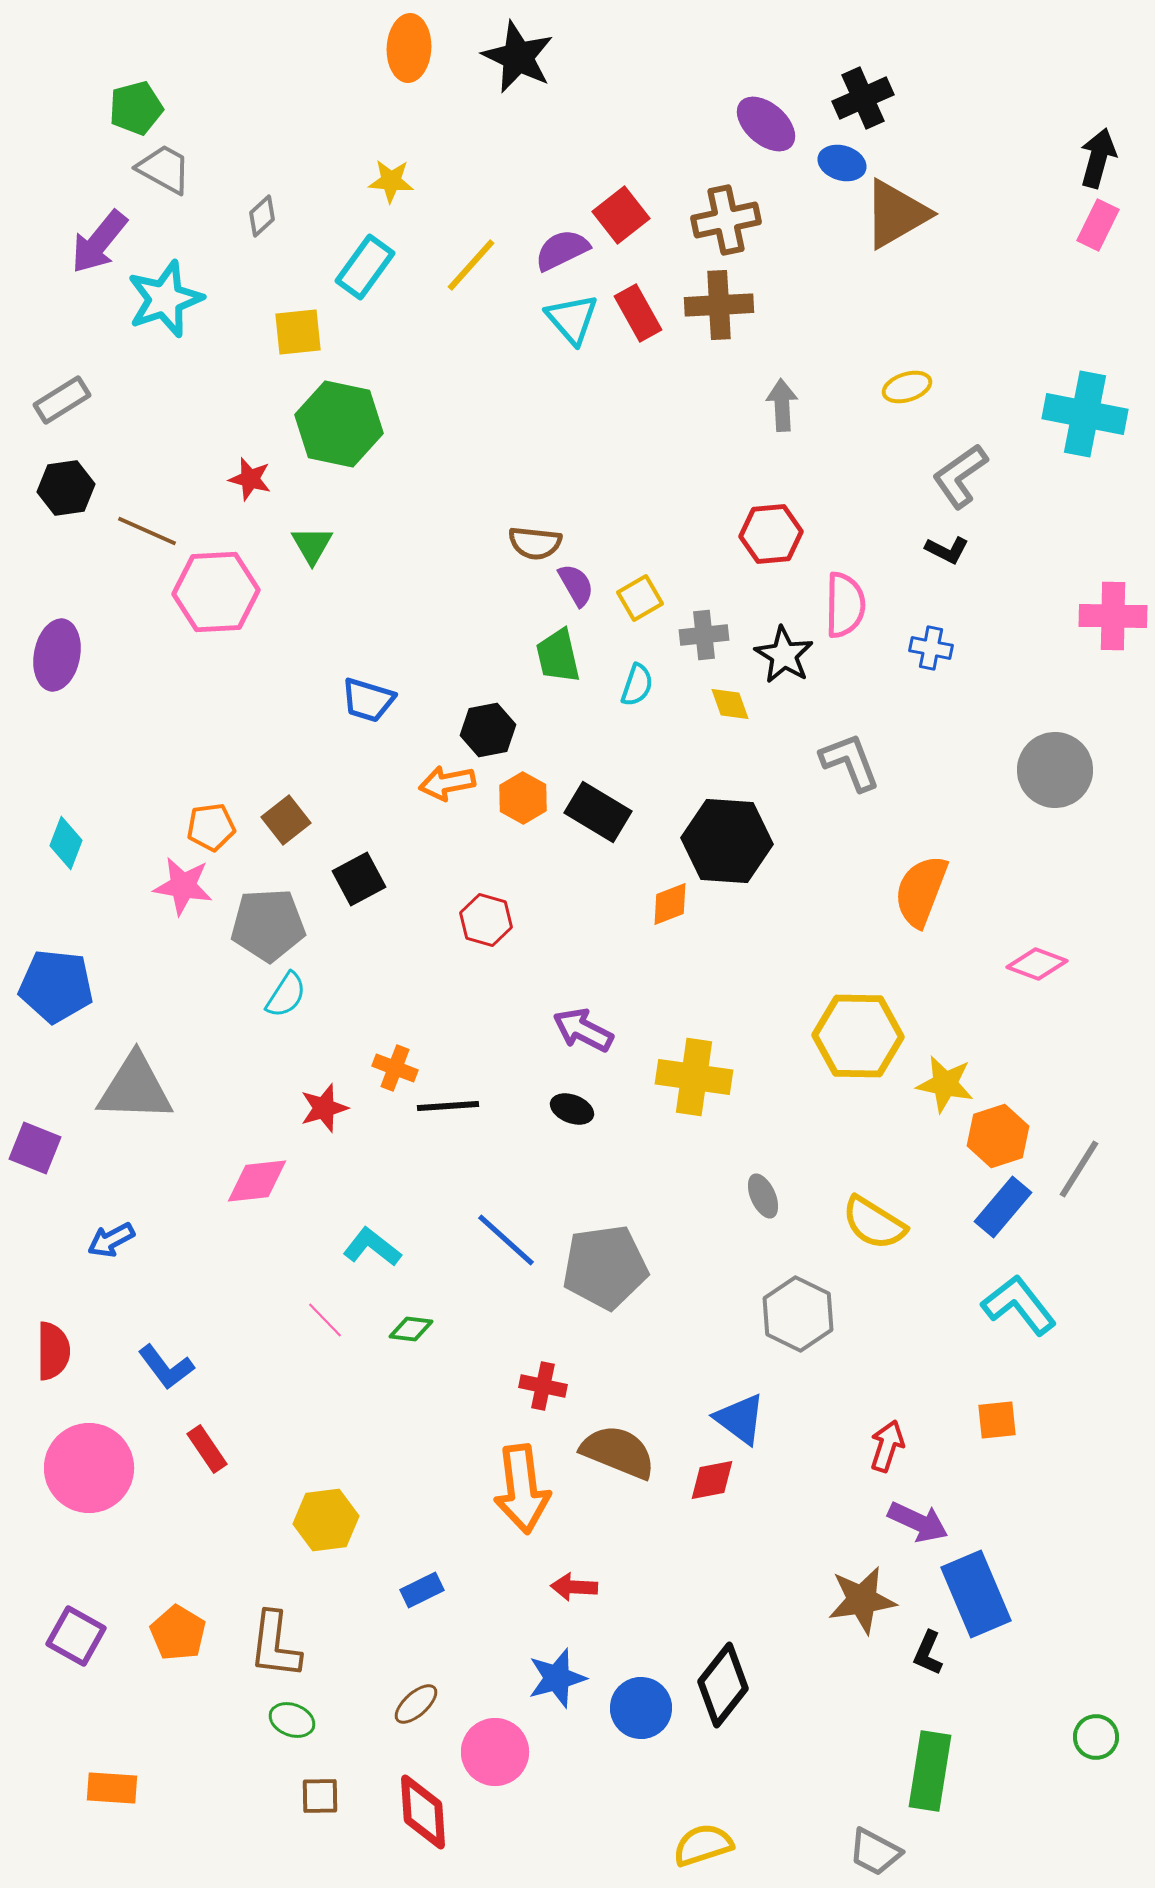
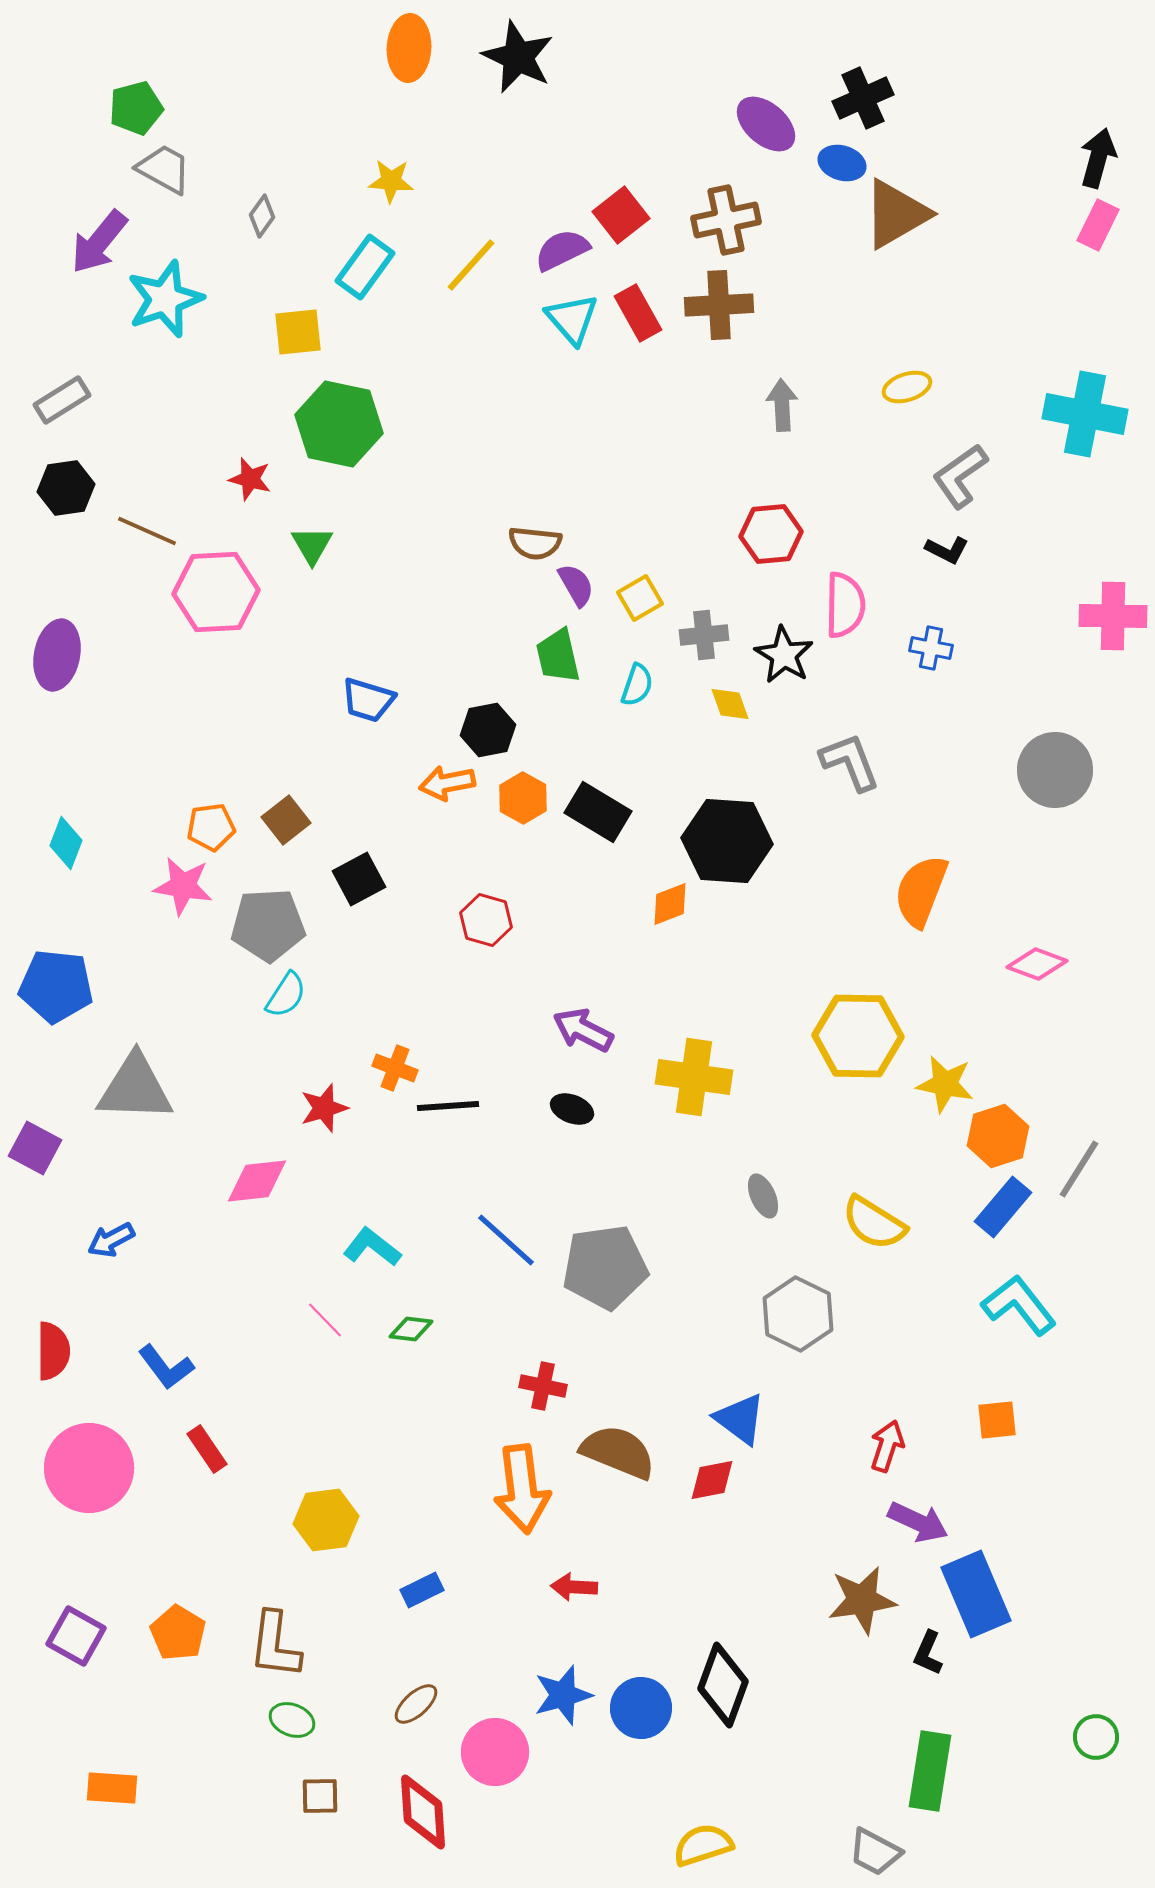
gray diamond at (262, 216): rotated 12 degrees counterclockwise
purple square at (35, 1148): rotated 6 degrees clockwise
blue star at (557, 1678): moved 6 px right, 17 px down
black diamond at (723, 1685): rotated 18 degrees counterclockwise
